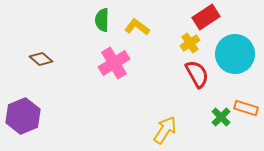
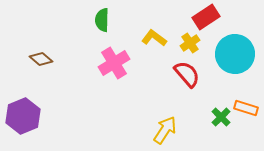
yellow L-shape: moved 17 px right, 11 px down
red semicircle: moved 10 px left; rotated 12 degrees counterclockwise
